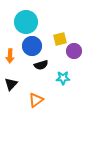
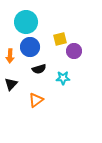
blue circle: moved 2 px left, 1 px down
black semicircle: moved 2 px left, 4 px down
